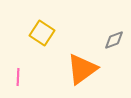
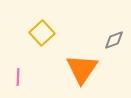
yellow square: rotated 15 degrees clockwise
orange triangle: rotated 20 degrees counterclockwise
